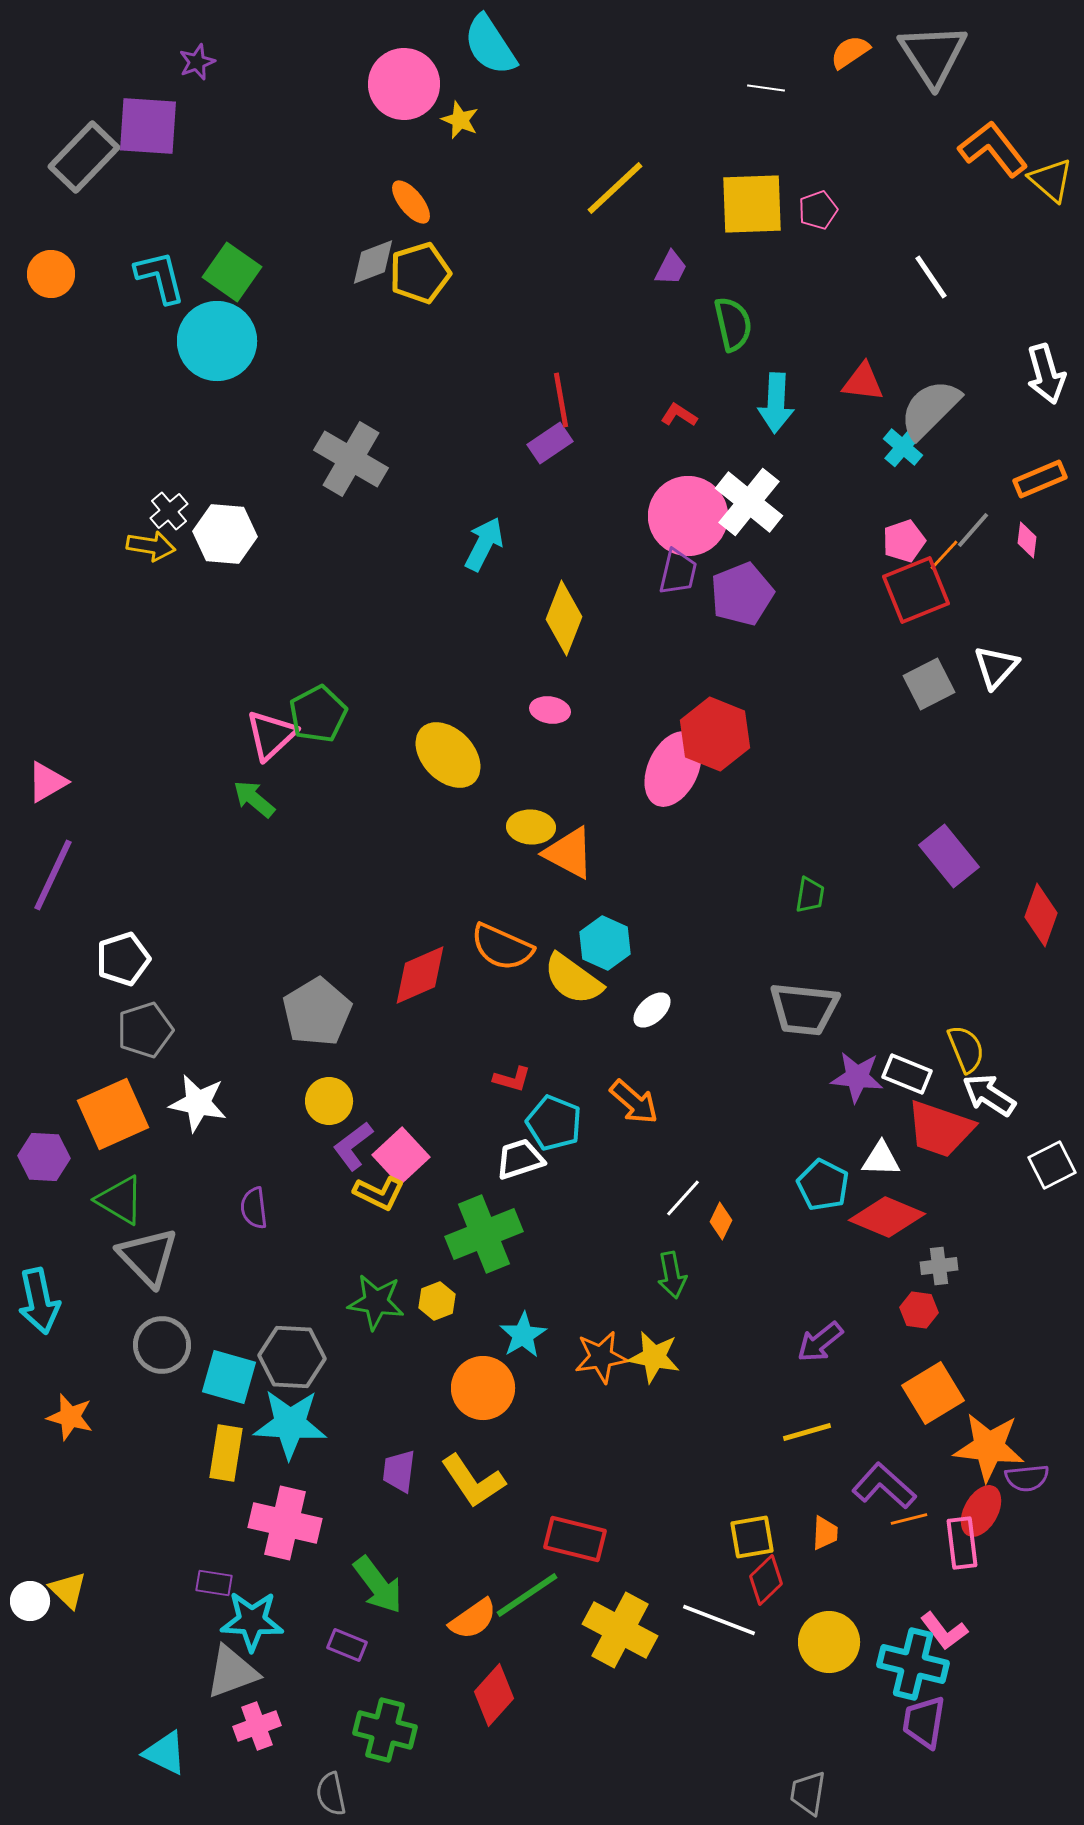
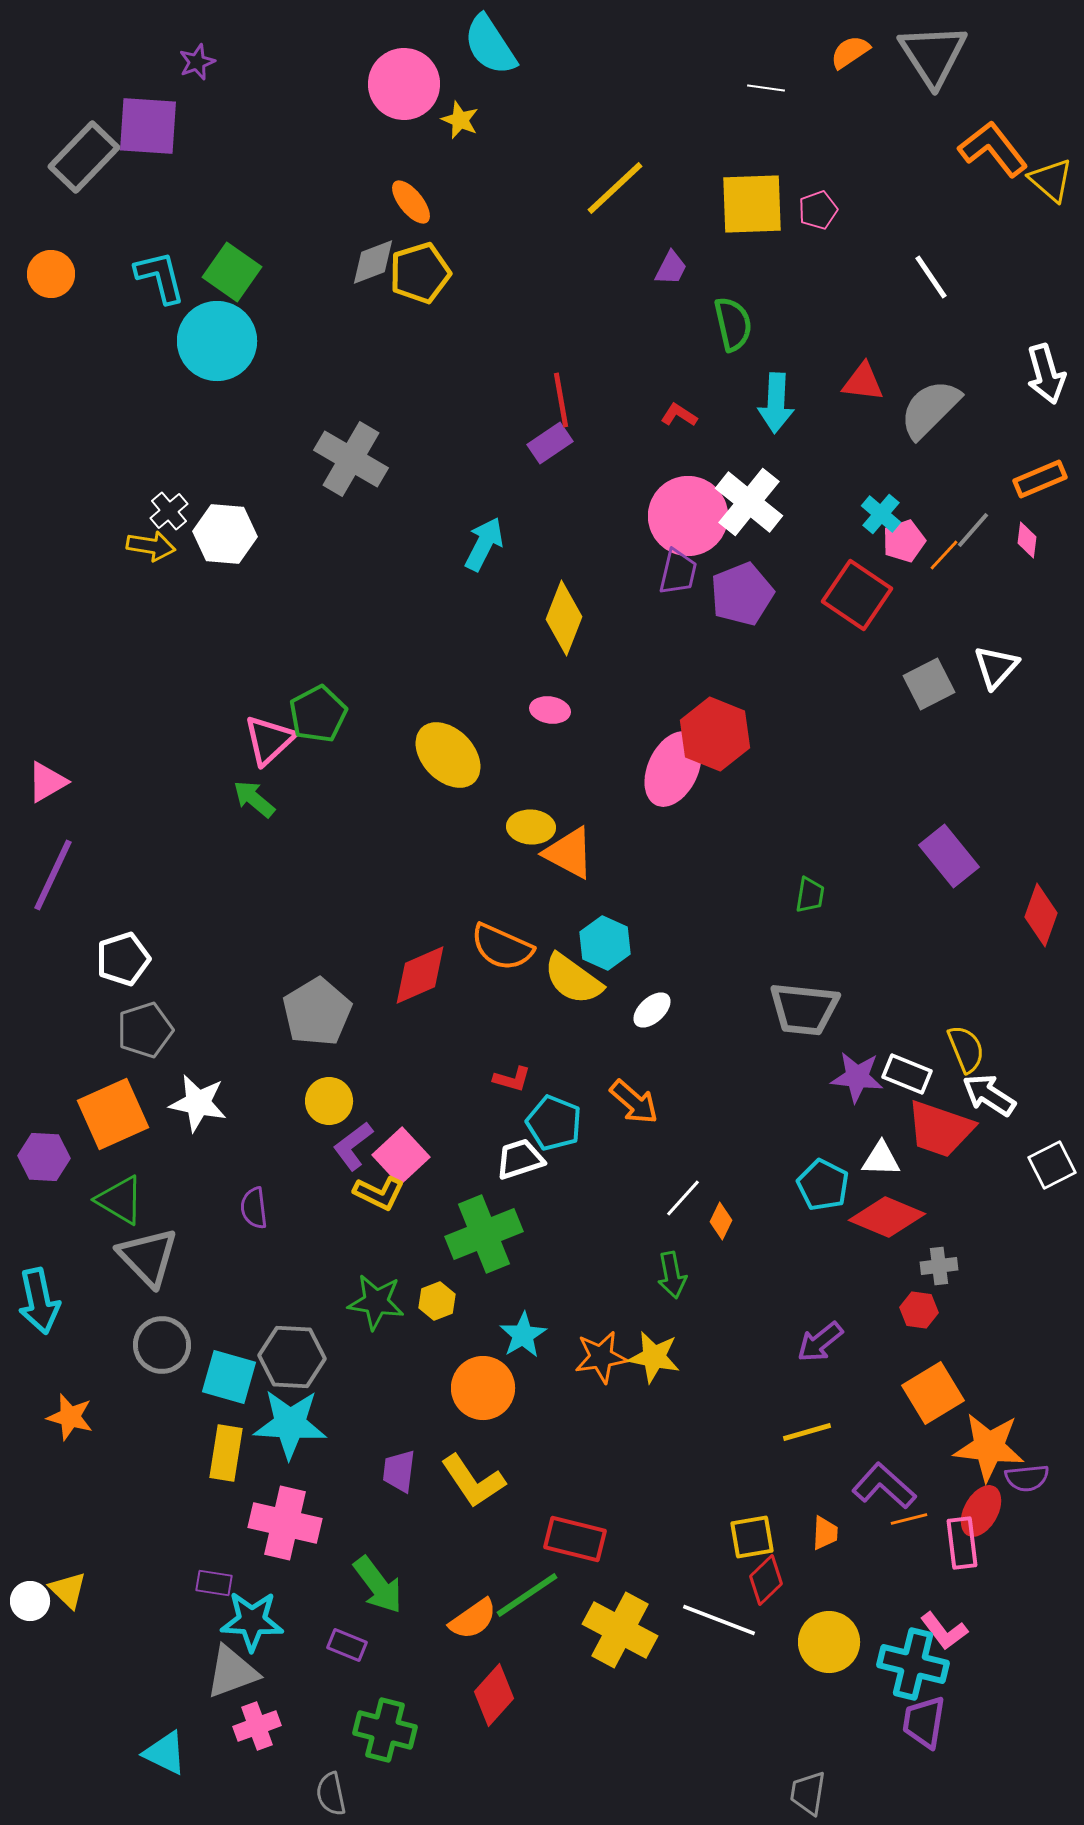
cyan cross at (903, 447): moved 22 px left, 67 px down
red square at (916, 590): moved 59 px left, 5 px down; rotated 34 degrees counterclockwise
pink triangle at (271, 735): moved 2 px left, 5 px down
